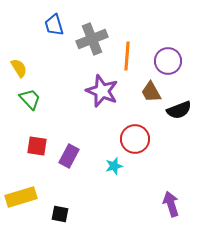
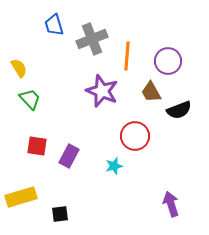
red circle: moved 3 px up
black square: rotated 18 degrees counterclockwise
